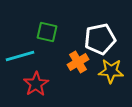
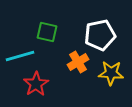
white pentagon: moved 4 px up
yellow star: moved 2 px down
